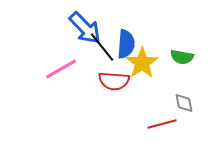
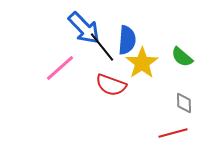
blue arrow: moved 1 px left
blue semicircle: moved 1 px right, 4 px up
green semicircle: rotated 30 degrees clockwise
pink line: moved 1 px left, 1 px up; rotated 12 degrees counterclockwise
red semicircle: moved 3 px left, 4 px down; rotated 16 degrees clockwise
gray diamond: rotated 10 degrees clockwise
red line: moved 11 px right, 9 px down
